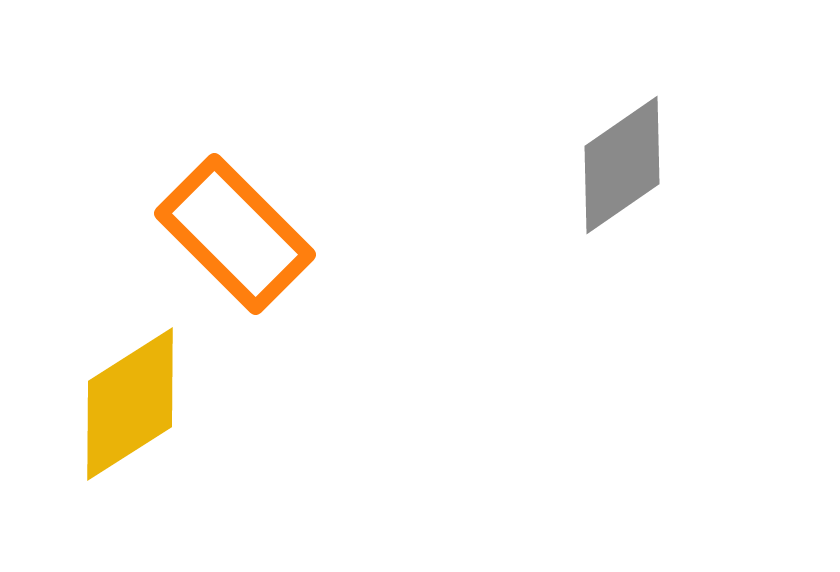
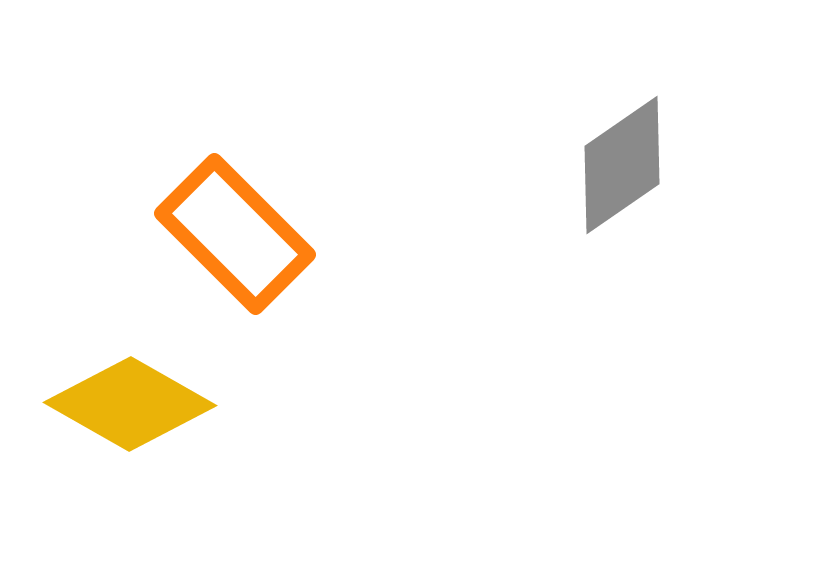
yellow diamond: rotated 62 degrees clockwise
